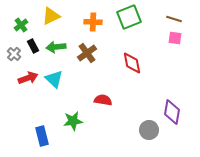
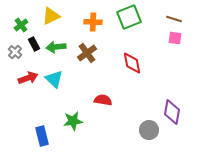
black rectangle: moved 1 px right, 2 px up
gray cross: moved 1 px right, 2 px up
